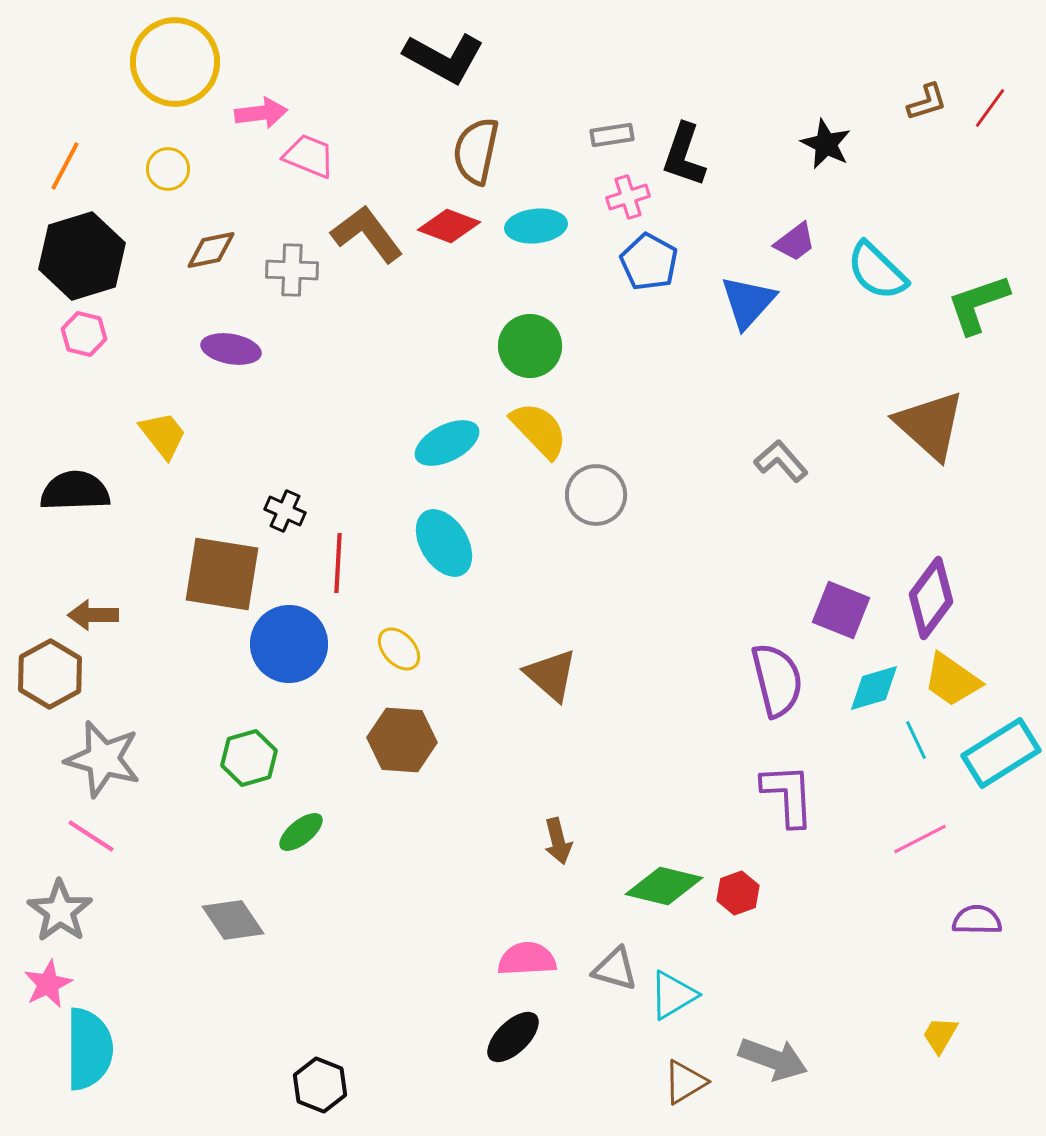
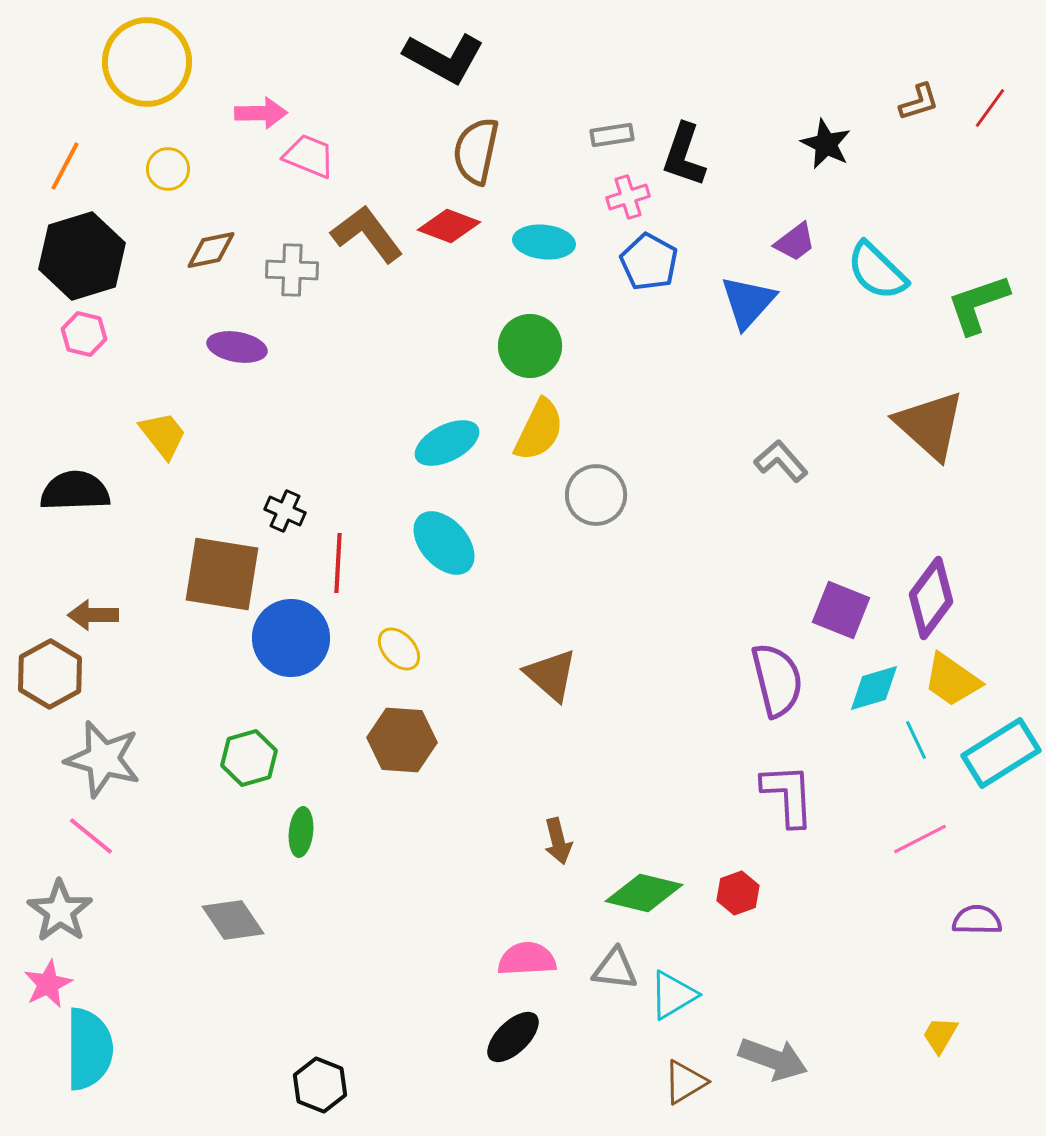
yellow circle at (175, 62): moved 28 px left
brown L-shape at (927, 102): moved 8 px left
pink arrow at (261, 113): rotated 6 degrees clockwise
cyan ellipse at (536, 226): moved 8 px right, 16 px down; rotated 12 degrees clockwise
purple ellipse at (231, 349): moved 6 px right, 2 px up
yellow semicircle at (539, 430): rotated 70 degrees clockwise
cyan ellipse at (444, 543): rotated 10 degrees counterclockwise
blue circle at (289, 644): moved 2 px right, 6 px up
green ellipse at (301, 832): rotated 45 degrees counterclockwise
pink line at (91, 836): rotated 6 degrees clockwise
green diamond at (664, 886): moved 20 px left, 7 px down
gray triangle at (615, 969): rotated 9 degrees counterclockwise
